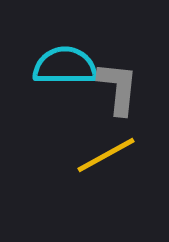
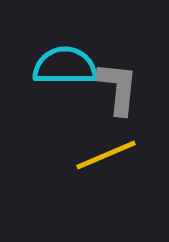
yellow line: rotated 6 degrees clockwise
